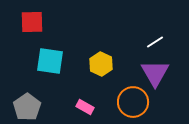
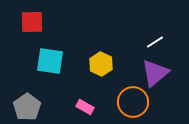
purple triangle: rotated 20 degrees clockwise
